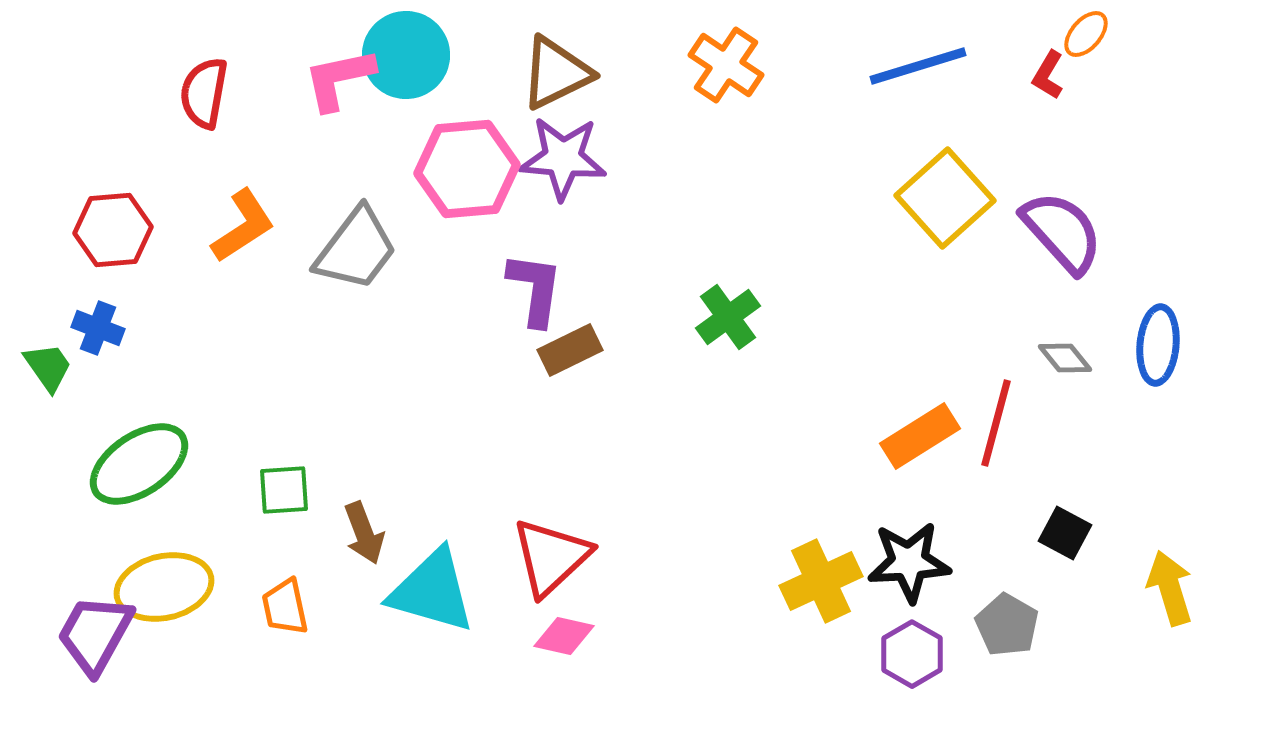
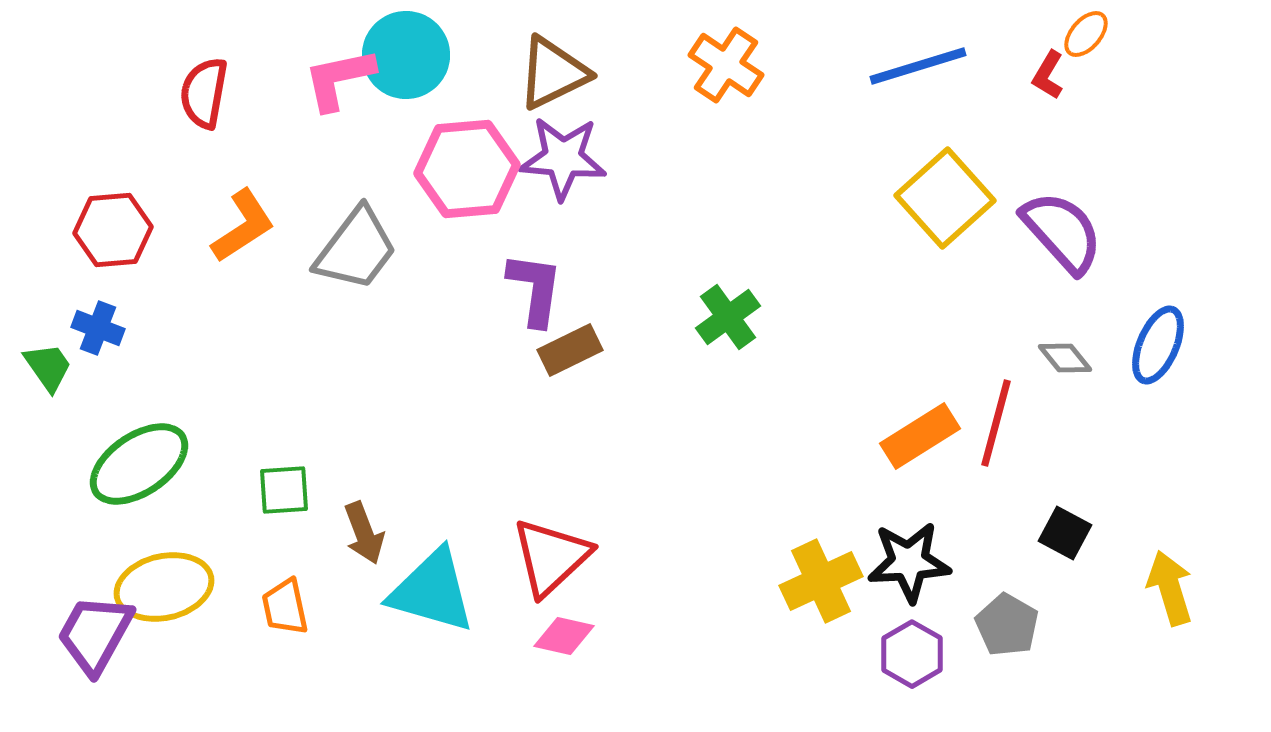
brown triangle: moved 3 px left
blue ellipse: rotated 18 degrees clockwise
